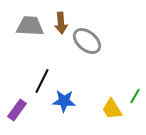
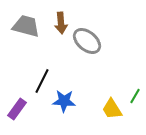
gray trapezoid: moved 4 px left; rotated 12 degrees clockwise
purple rectangle: moved 1 px up
